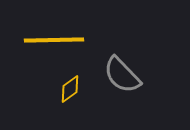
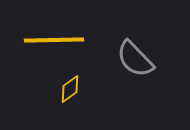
gray semicircle: moved 13 px right, 16 px up
